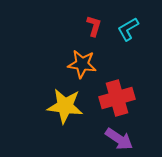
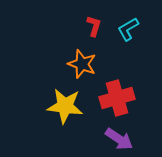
orange star: rotated 12 degrees clockwise
